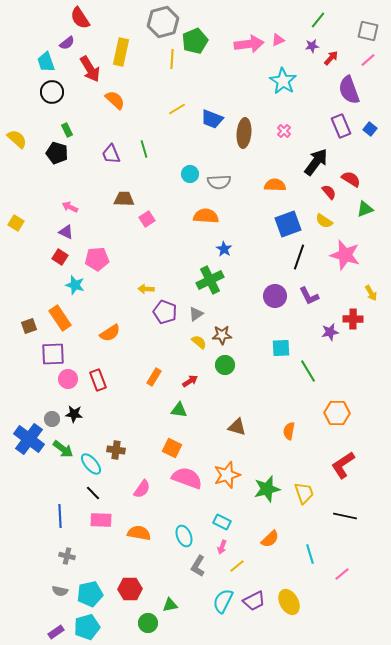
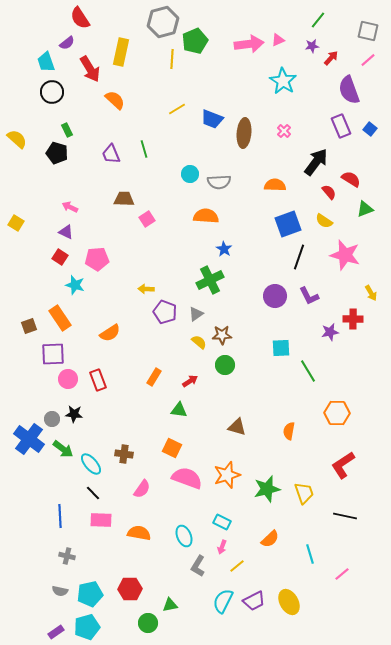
brown cross at (116, 450): moved 8 px right, 4 px down
